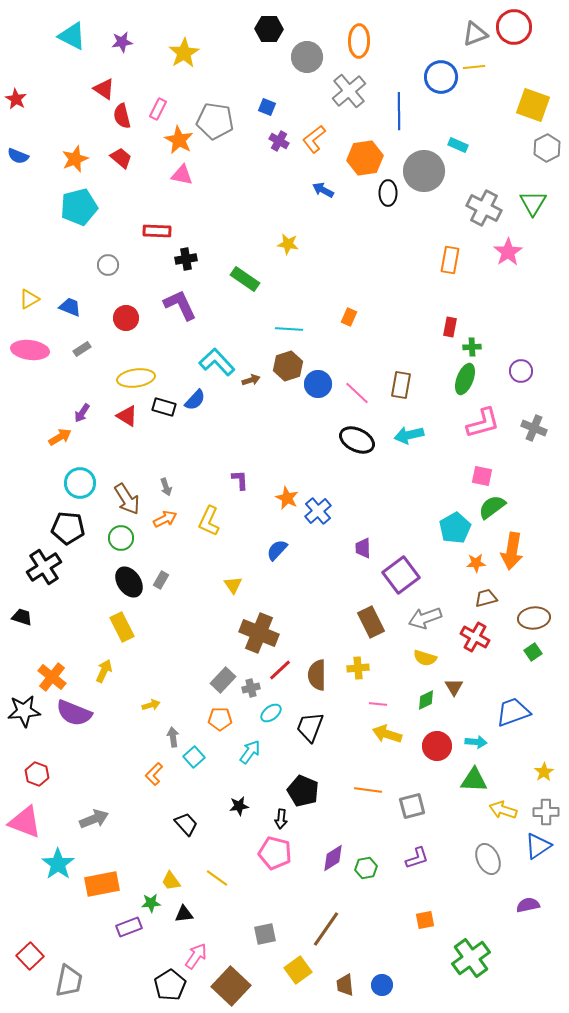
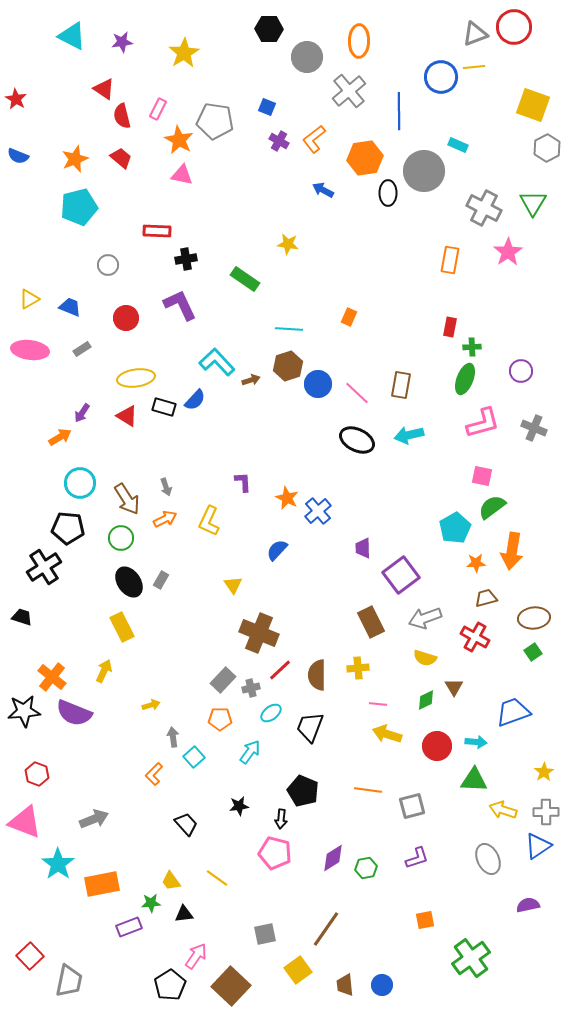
purple L-shape at (240, 480): moved 3 px right, 2 px down
